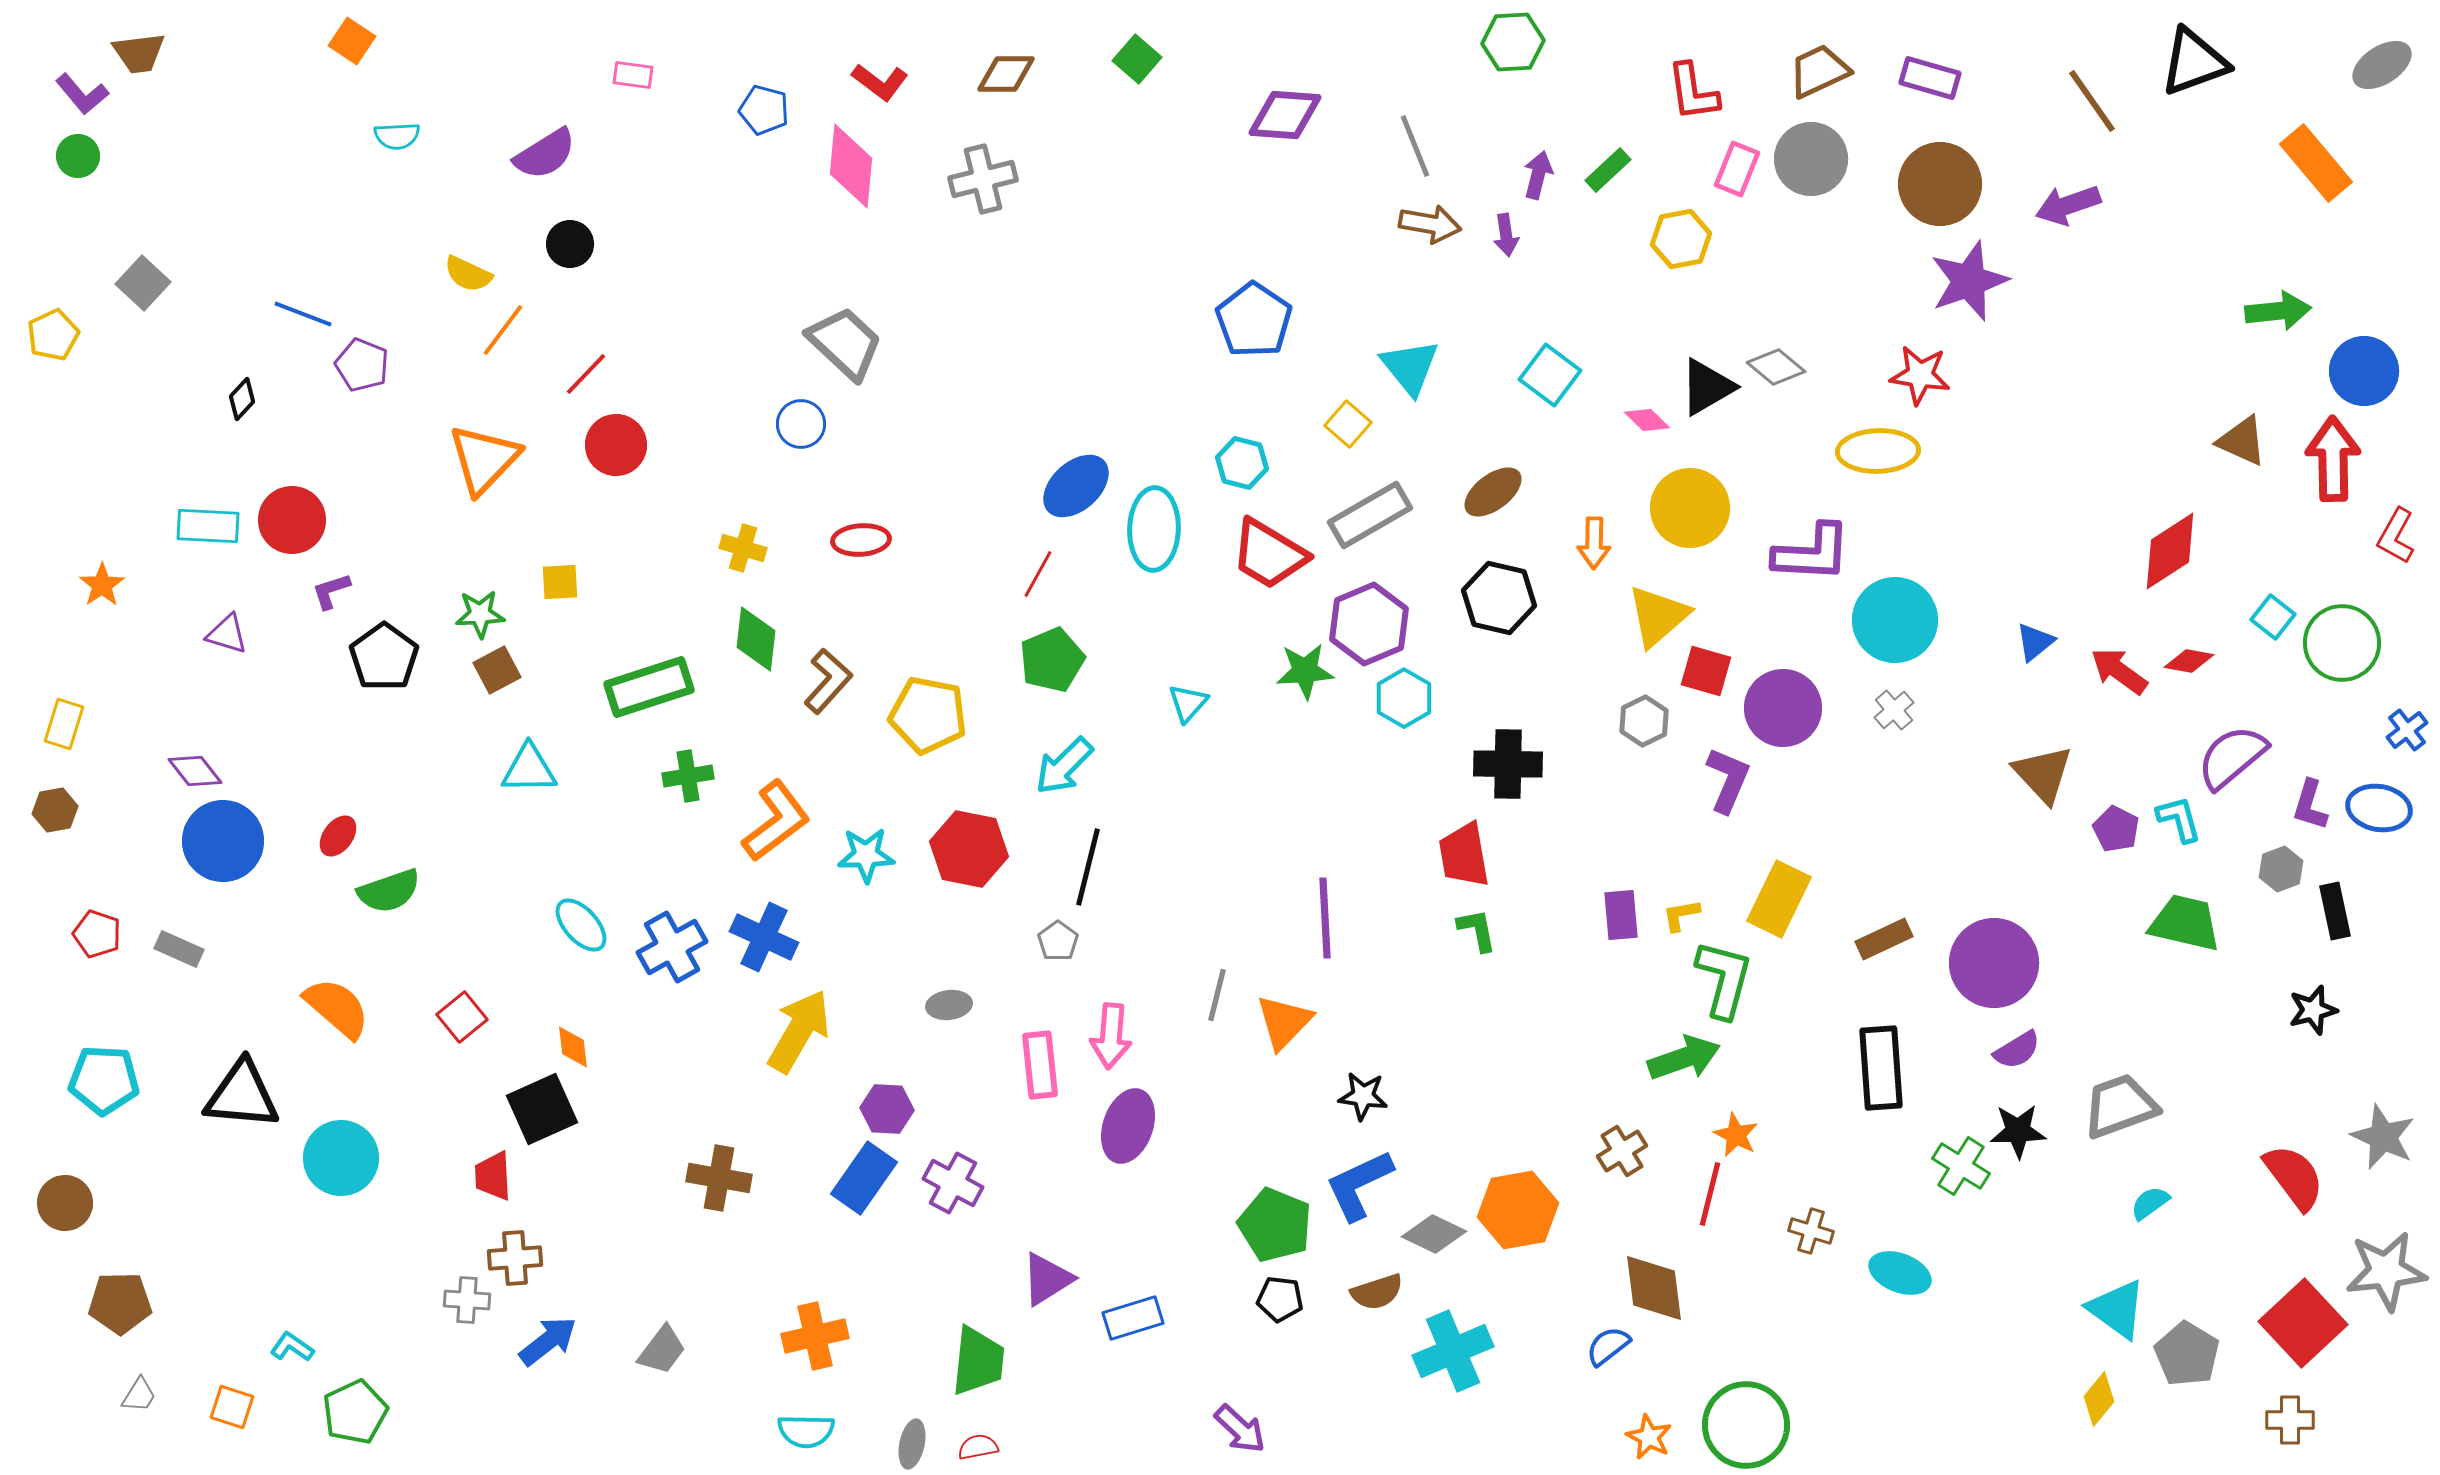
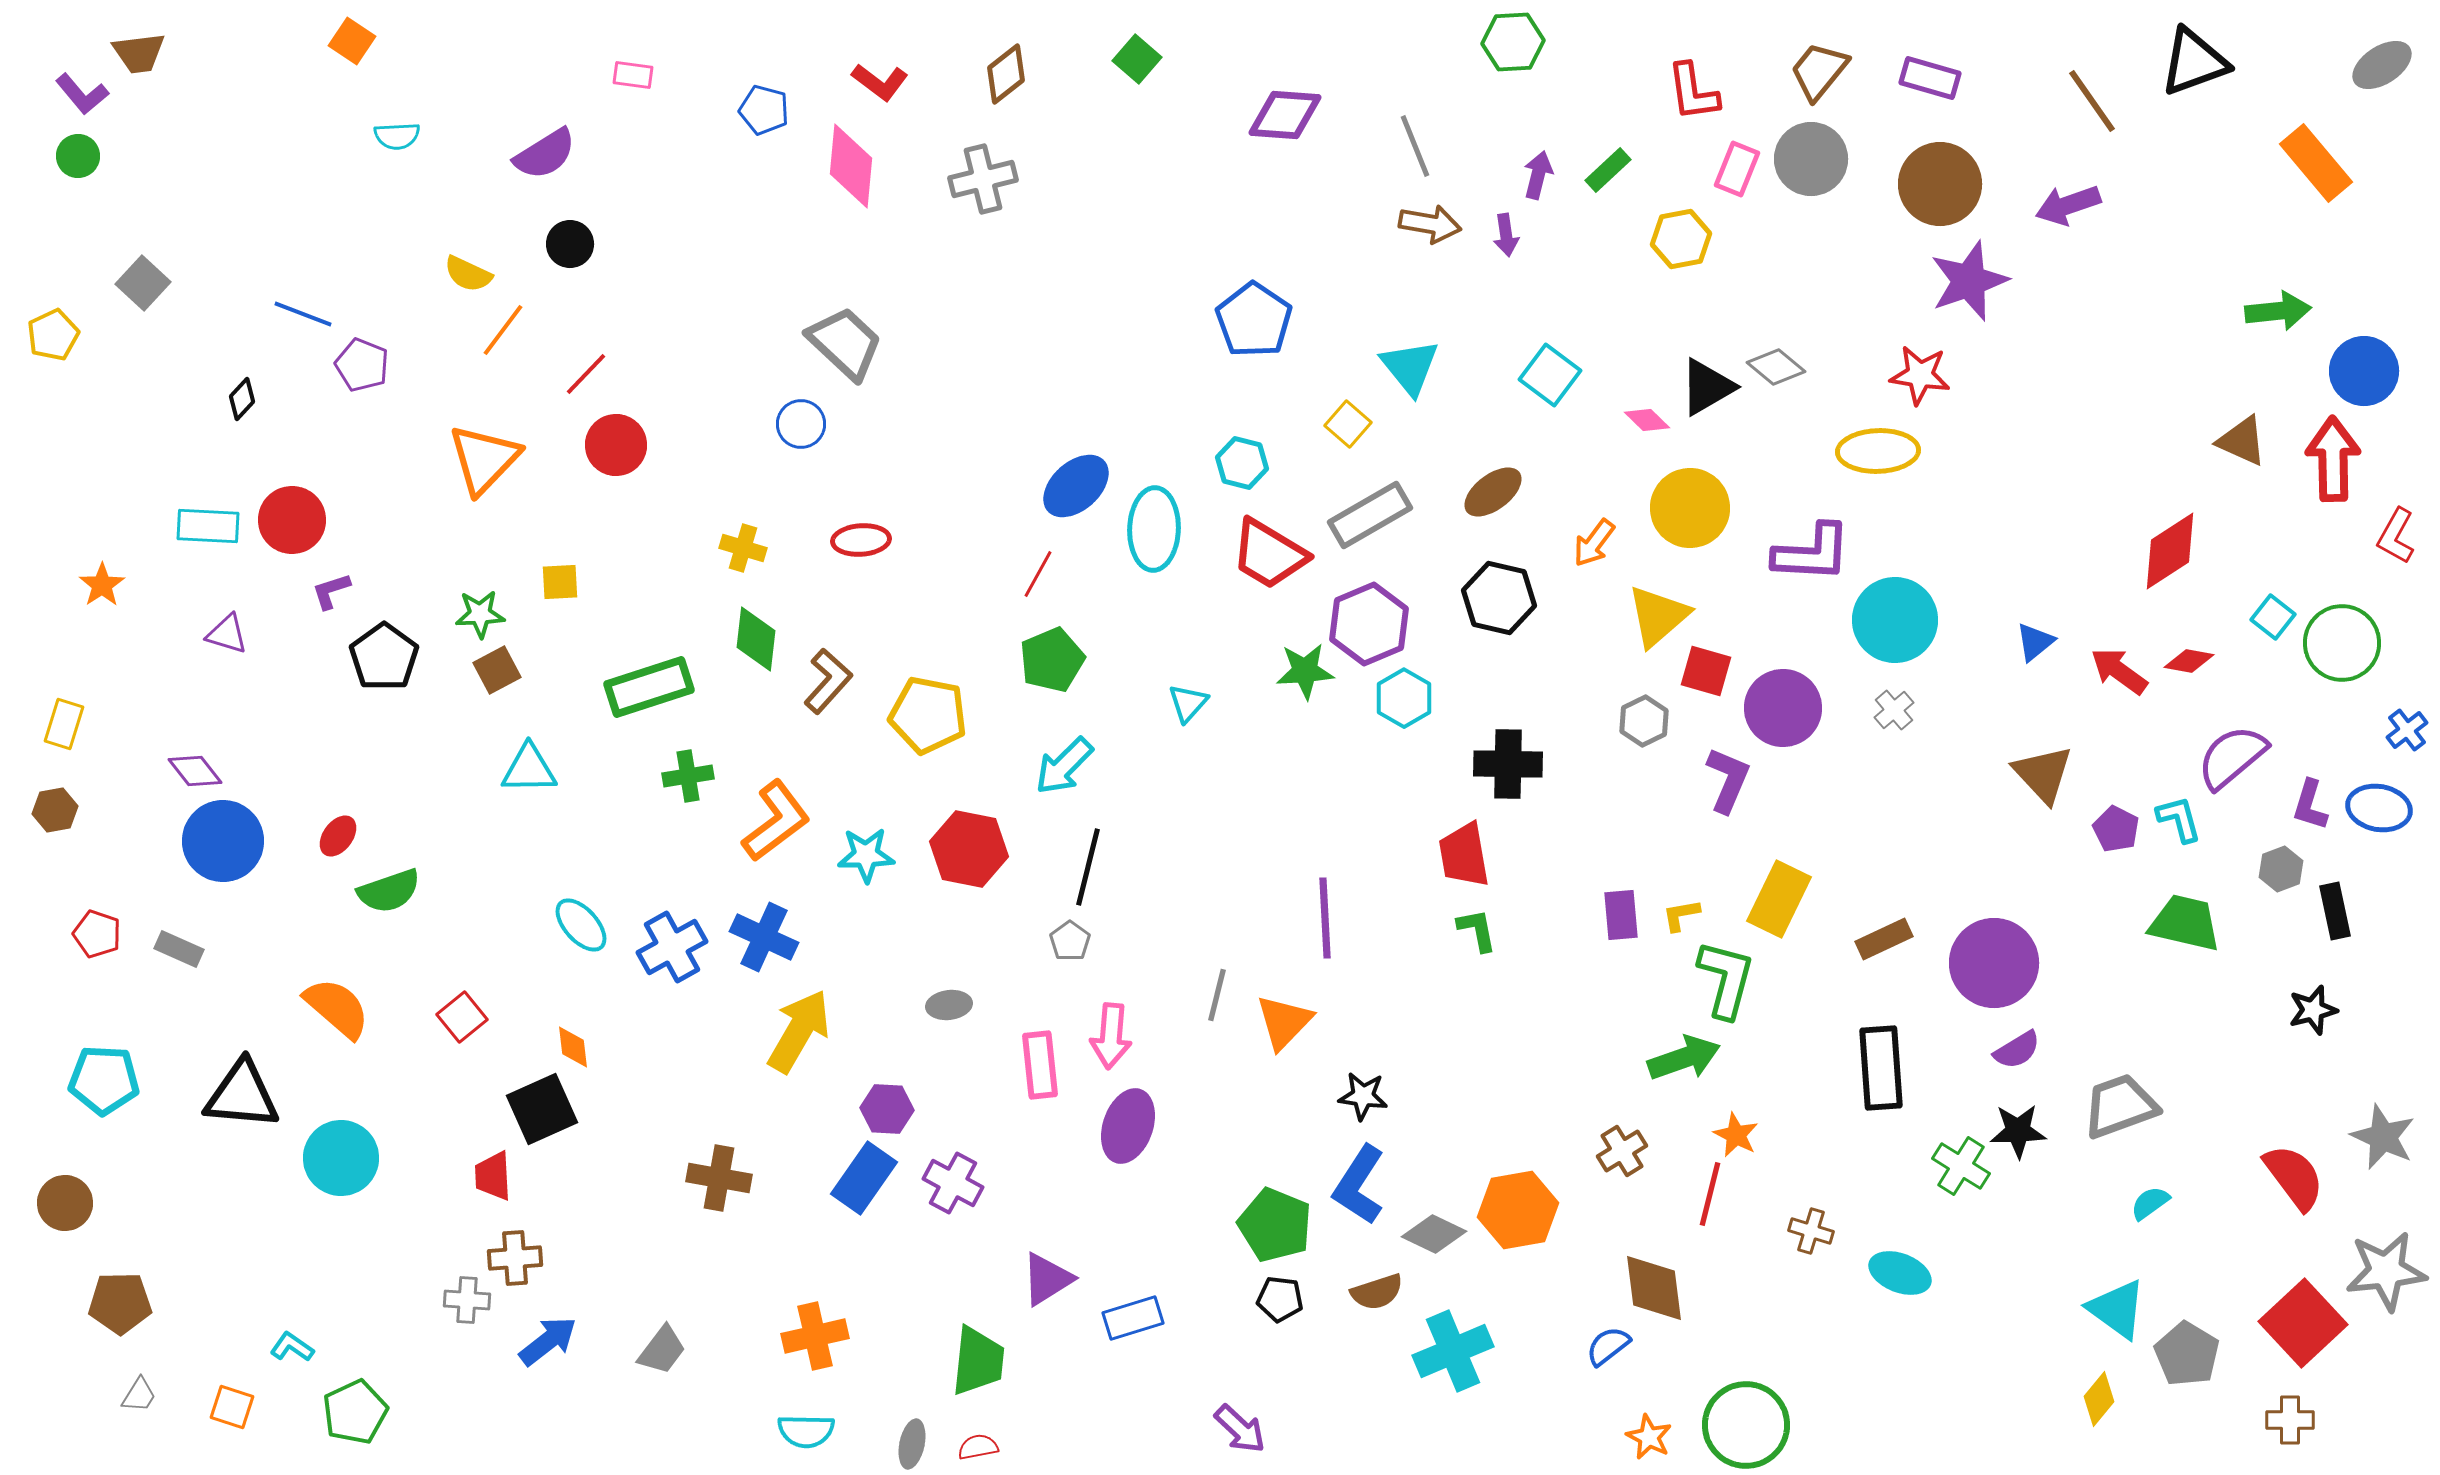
brown trapezoid at (1819, 71): rotated 26 degrees counterclockwise
brown diamond at (1006, 74): rotated 38 degrees counterclockwise
orange arrow at (1594, 543): rotated 36 degrees clockwise
gray pentagon at (1058, 941): moved 12 px right
green L-shape at (1724, 979): moved 2 px right
blue L-shape at (1359, 1185): rotated 32 degrees counterclockwise
